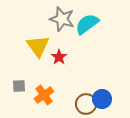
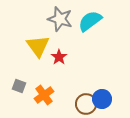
gray star: moved 2 px left
cyan semicircle: moved 3 px right, 3 px up
gray square: rotated 24 degrees clockwise
